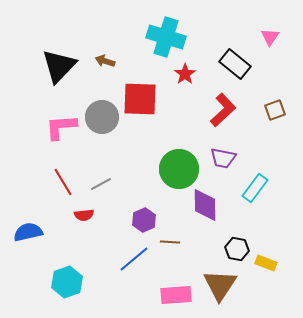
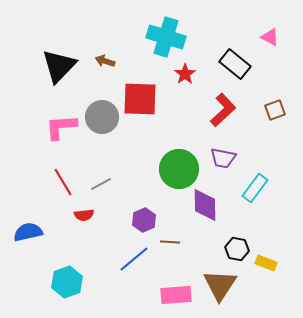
pink triangle: rotated 36 degrees counterclockwise
